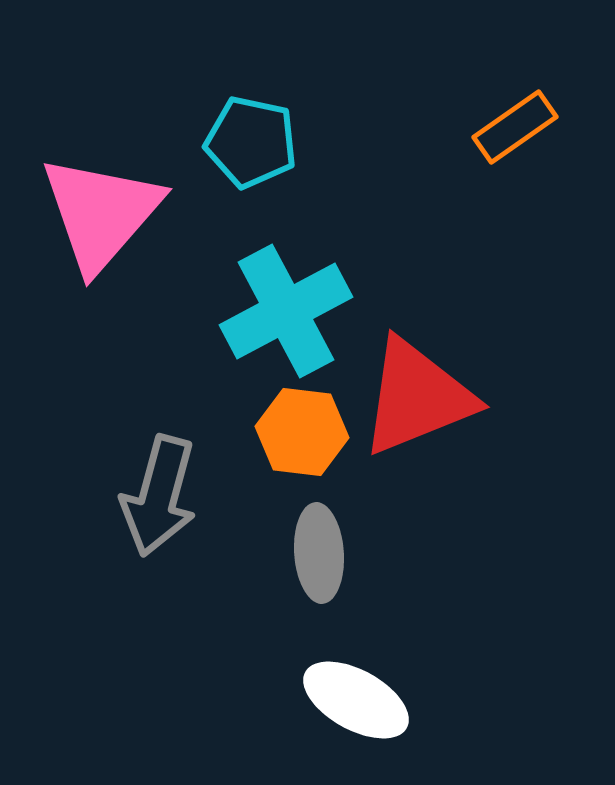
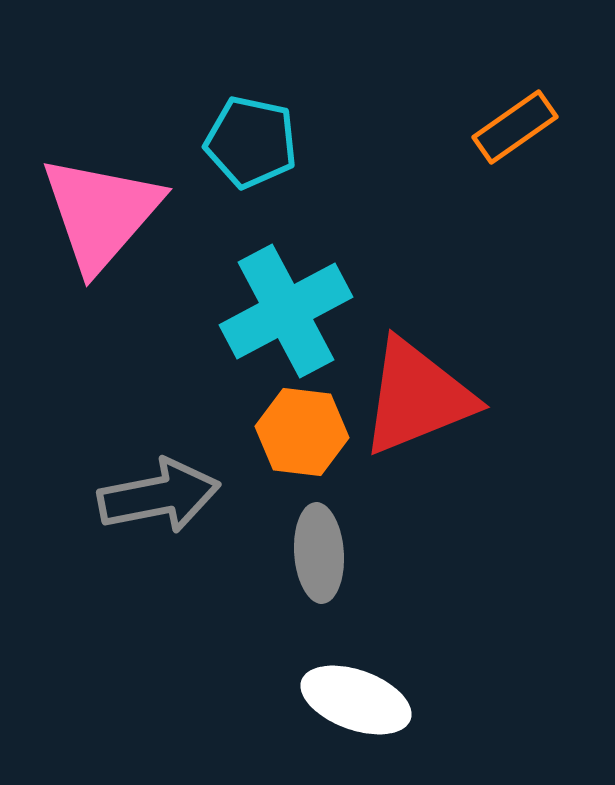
gray arrow: rotated 116 degrees counterclockwise
white ellipse: rotated 9 degrees counterclockwise
